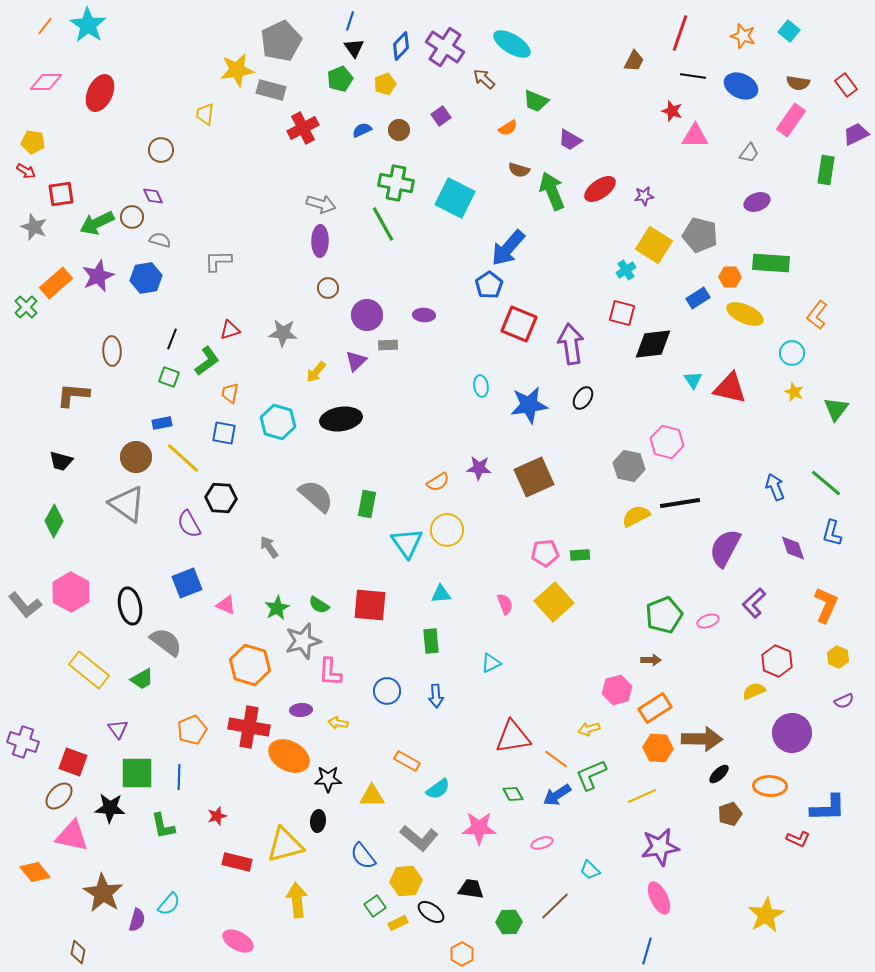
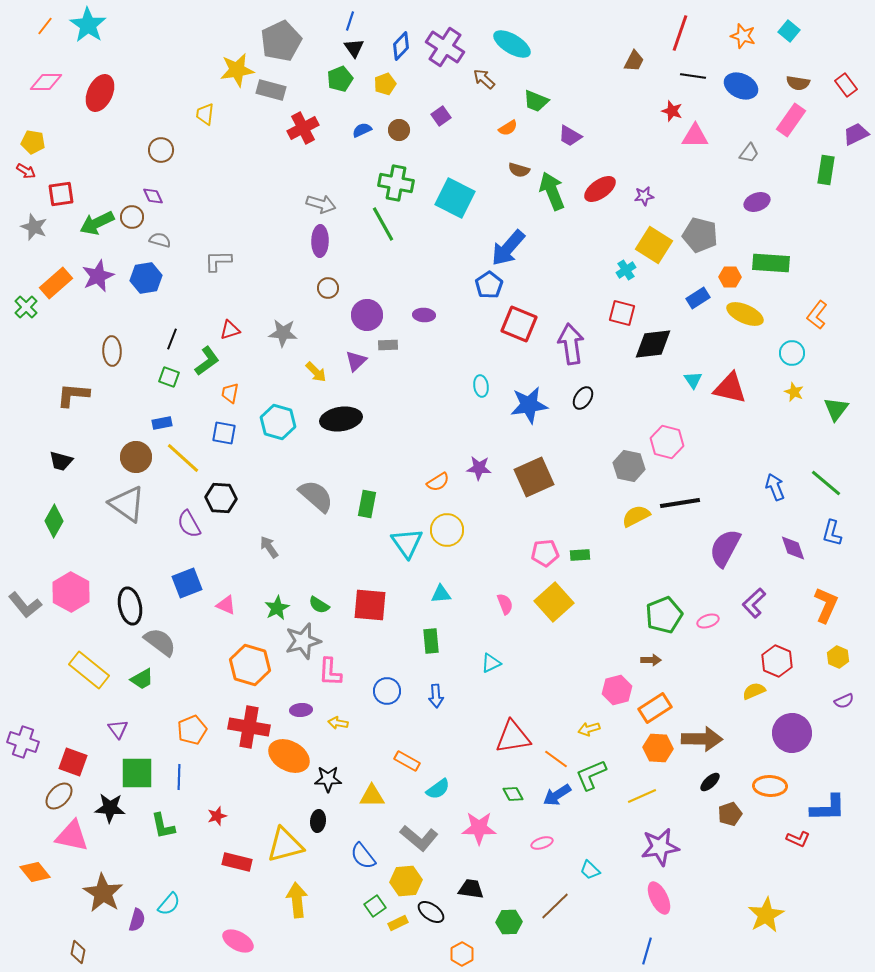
purple trapezoid at (570, 140): moved 4 px up
yellow arrow at (316, 372): rotated 85 degrees counterclockwise
gray semicircle at (166, 642): moved 6 px left
black ellipse at (719, 774): moved 9 px left, 8 px down
